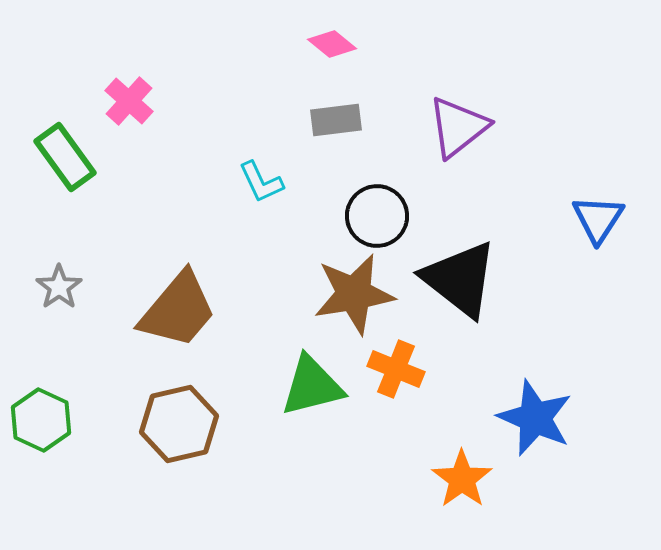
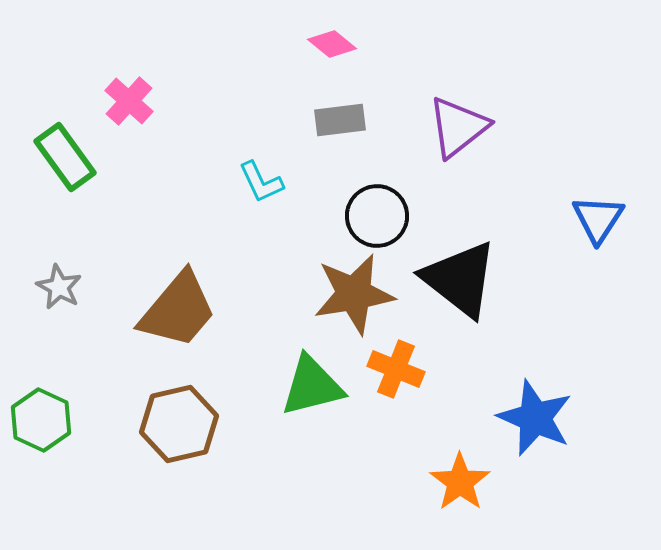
gray rectangle: moved 4 px right
gray star: rotated 9 degrees counterclockwise
orange star: moved 2 px left, 3 px down
